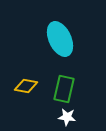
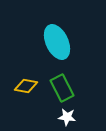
cyan ellipse: moved 3 px left, 3 px down
green rectangle: moved 2 px left, 1 px up; rotated 40 degrees counterclockwise
